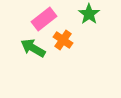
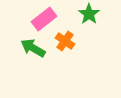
orange cross: moved 2 px right, 1 px down
